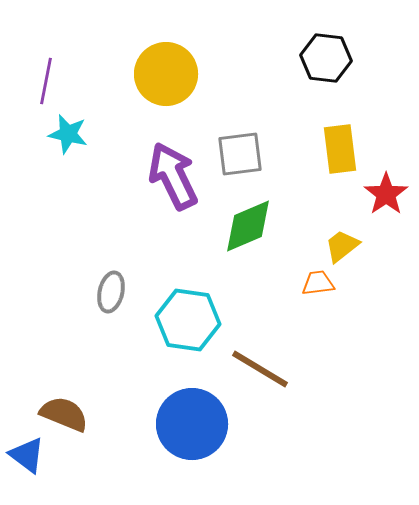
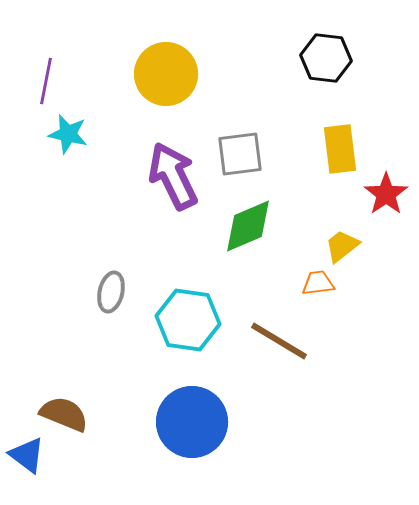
brown line: moved 19 px right, 28 px up
blue circle: moved 2 px up
